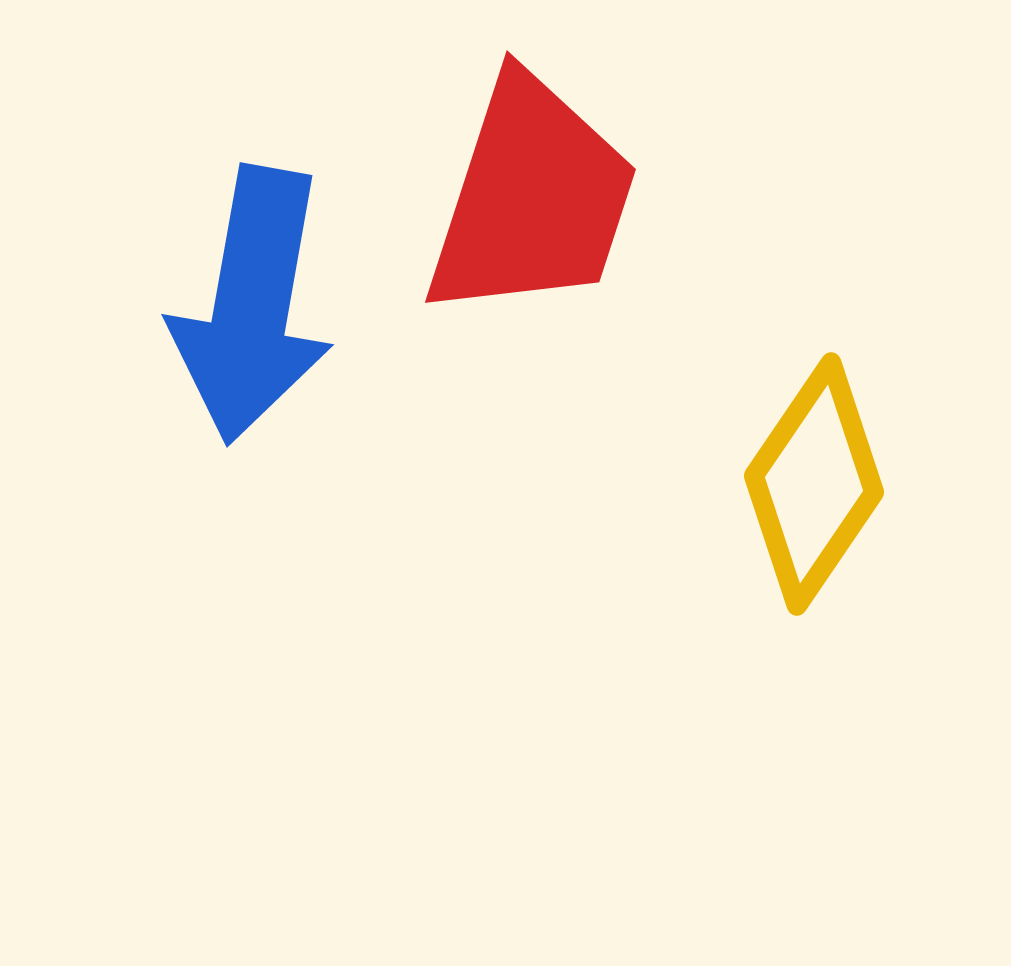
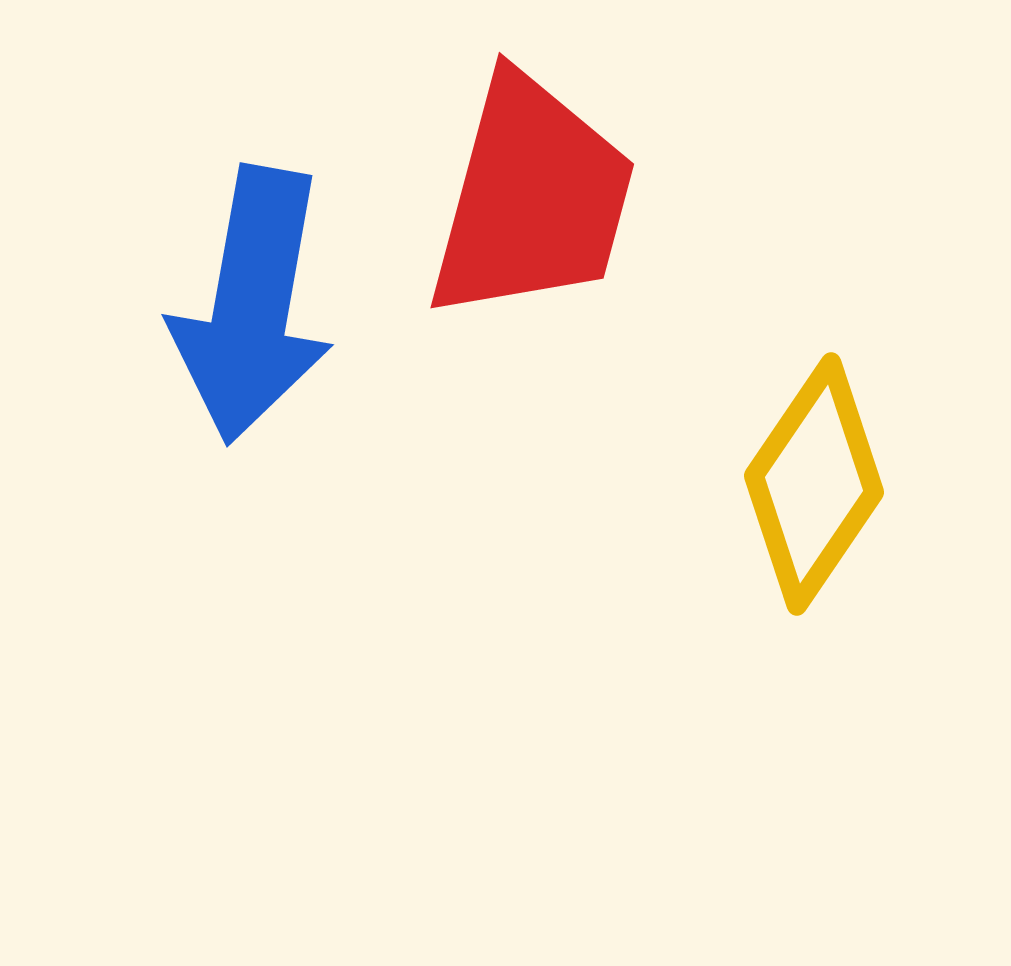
red trapezoid: rotated 3 degrees counterclockwise
